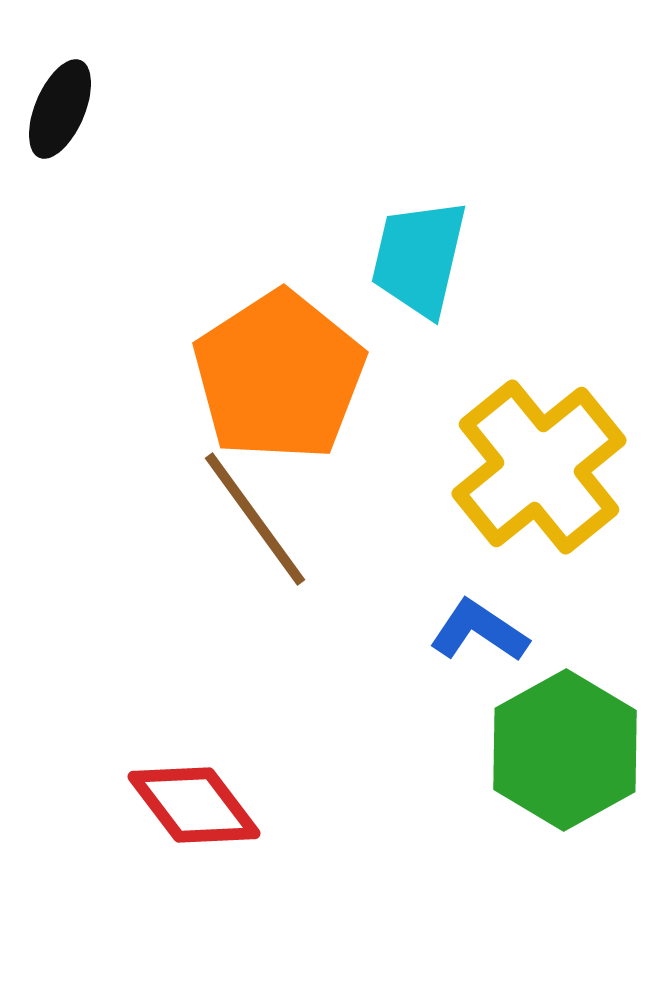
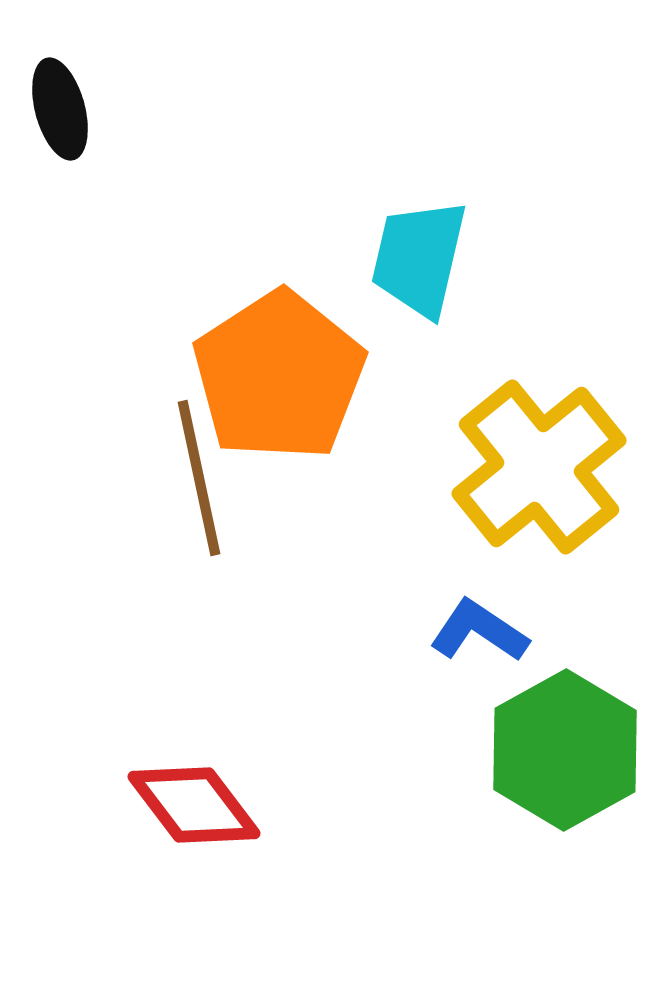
black ellipse: rotated 38 degrees counterclockwise
brown line: moved 56 px left, 41 px up; rotated 24 degrees clockwise
